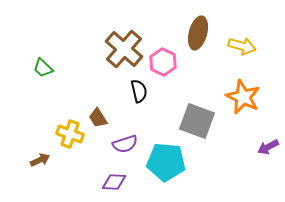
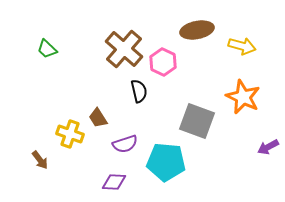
brown ellipse: moved 1 px left, 3 px up; rotated 64 degrees clockwise
green trapezoid: moved 4 px right, 19 px up
brown arrow: rotated 78 degrees clockwise
